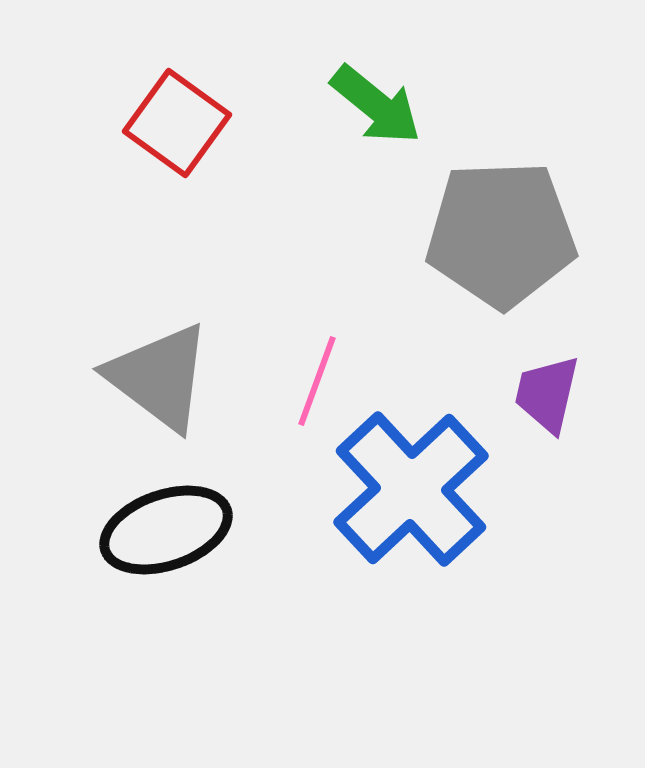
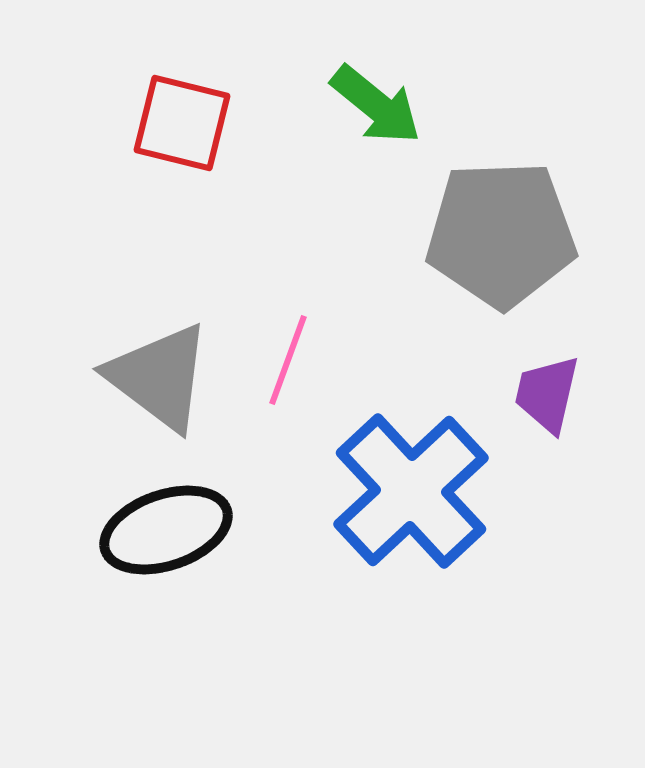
red square: moved 5 px right; rotated 22 degrees counterclockwise
pink line: moved 29 px left, 21 px up
blue cross: moved 2 px down
